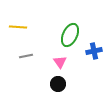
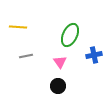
blue cross: moved 4 px down
black circle: moved 2 px down
